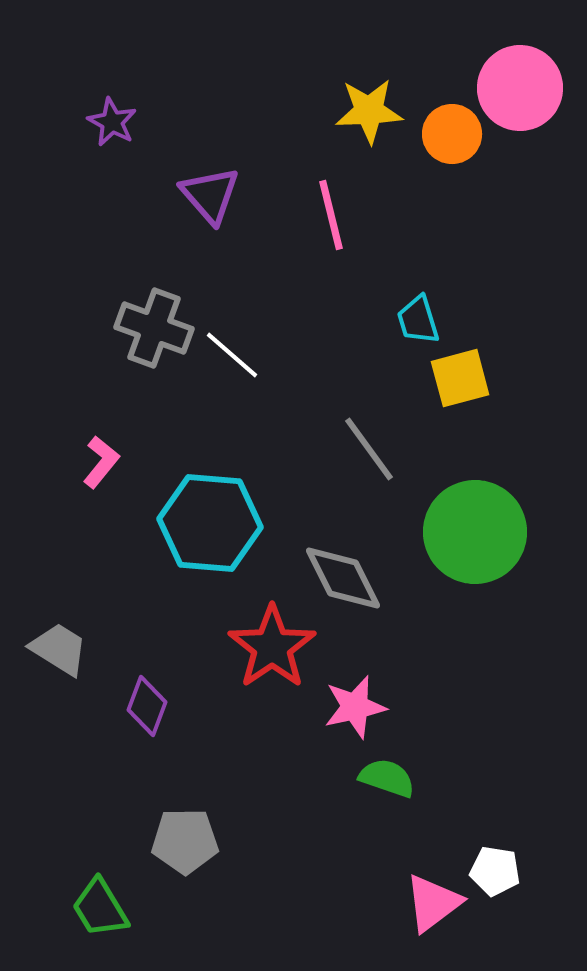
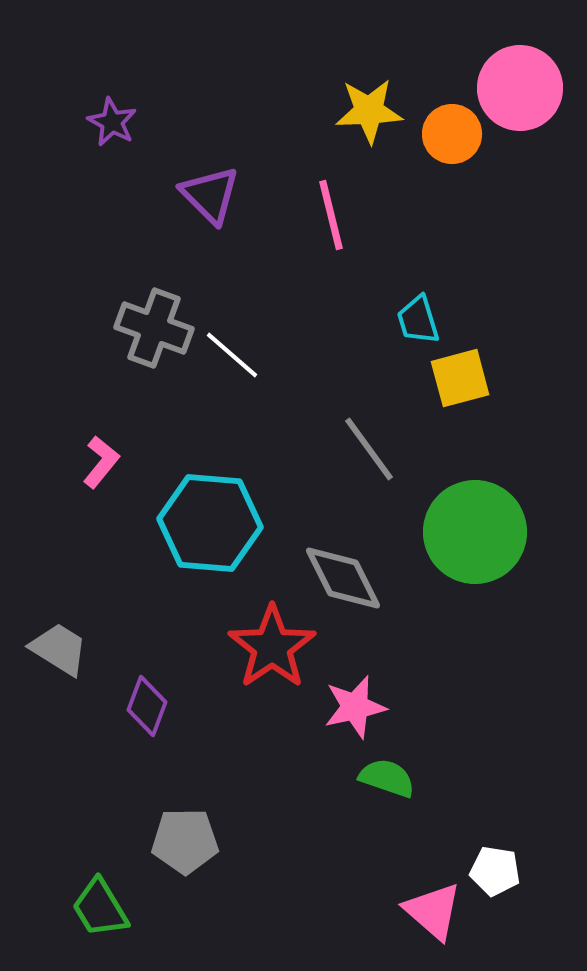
purple triangle: rotated 4 degrees counterclockwise
pink triangle: moved 8 px down; rotated 42 degrees counterclockwise
